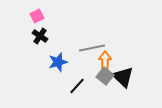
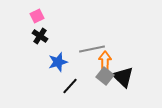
gray line: moved 1 px down
black line: moved 7 px left
